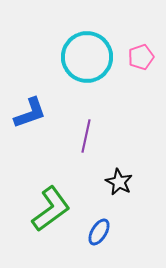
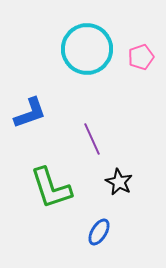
cyan circle: moved 8 px up
purple line: moved 6 px right, 3 px down; rotated 36 degrees counterclockwise
green L-shape: moved 21 px up; rotated 108 degrees clockwise
